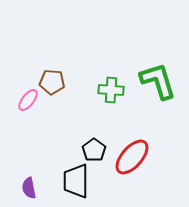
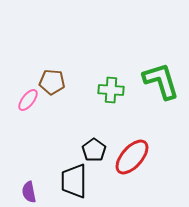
green L-shape: moved 3 px right
black trapezoid: moved 2 px left
purple semicircle: moved 4 px down
